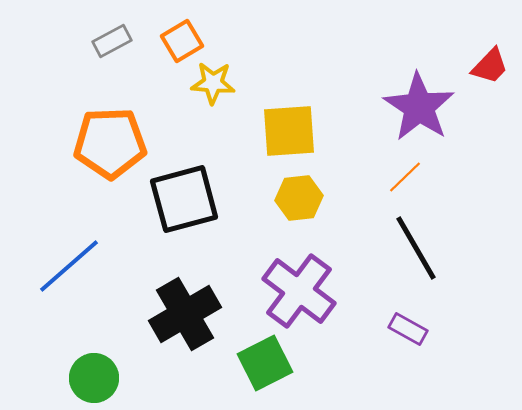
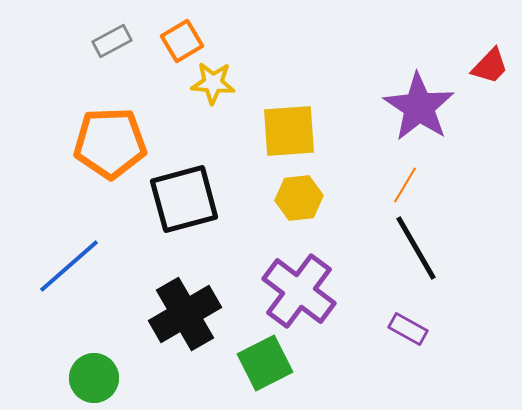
orange line: moved 8 px down; rotated 15 degrees counterclockwise
